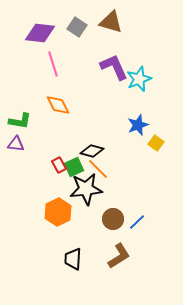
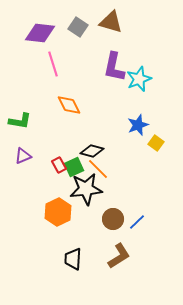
gray square: moved 1 px right
purple L-shape: rotated 144 degrees counterclockwise
orange diamond: moved 11 px right
purple triangle: moved 7 px right, 12 px down; rotated 30 degrees counterclockwise
